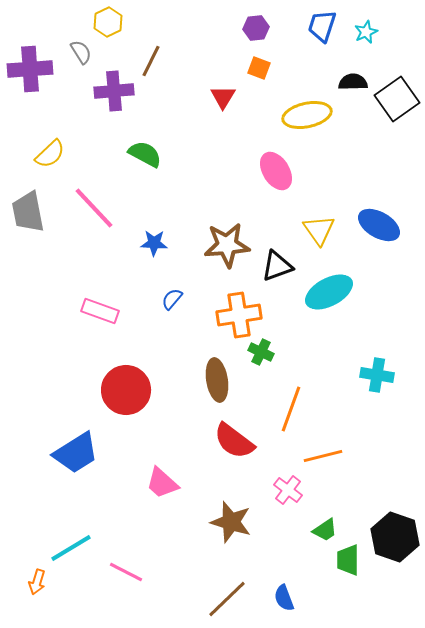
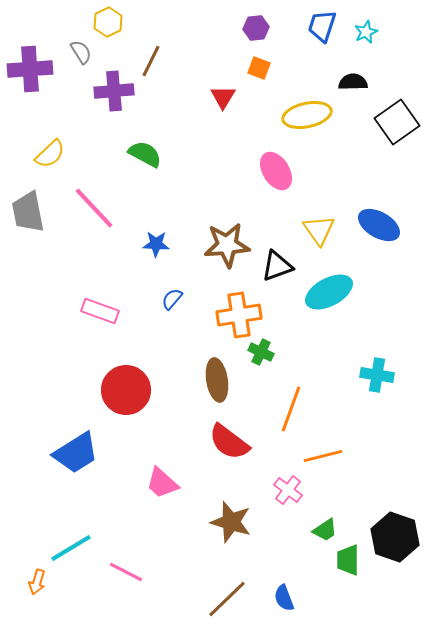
black square at (397, 99): moved 23 px down
blue star at (154, 243): moved 2 px right, 1 px down
red semicircle at (234, 441): moved 5 px left, 1 px down
